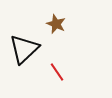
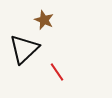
brown star: moved 12 px left, 4 px up
